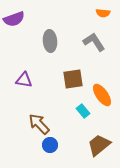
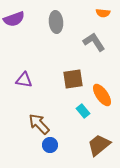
gray ellipse: moved 6 px right, 19 px up
